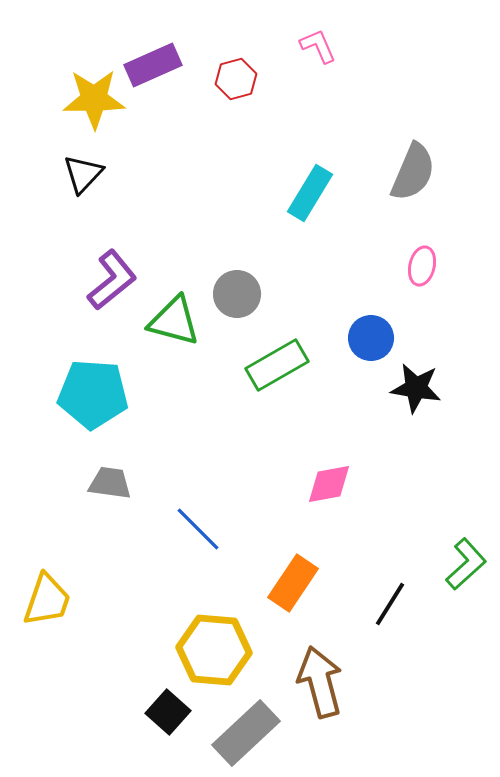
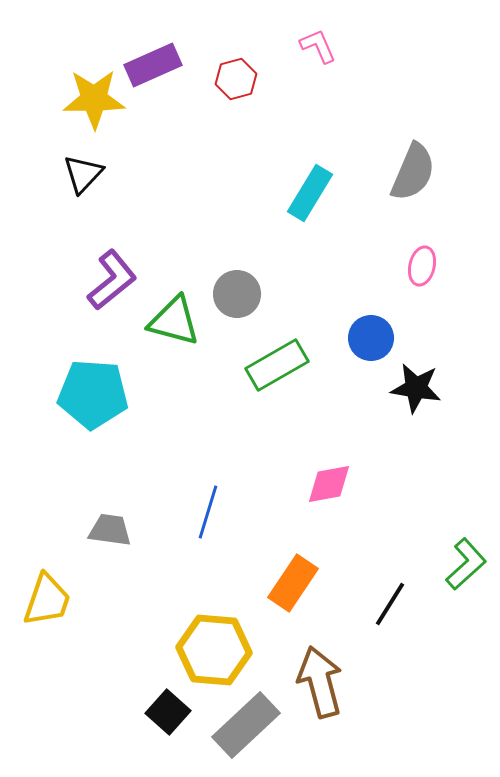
gray trapezoid: moved 47 px down
blue line: moved 10 px right, 17 px up; rotated 62 degrees clockwise
gray rectangle: moved 8 px up
